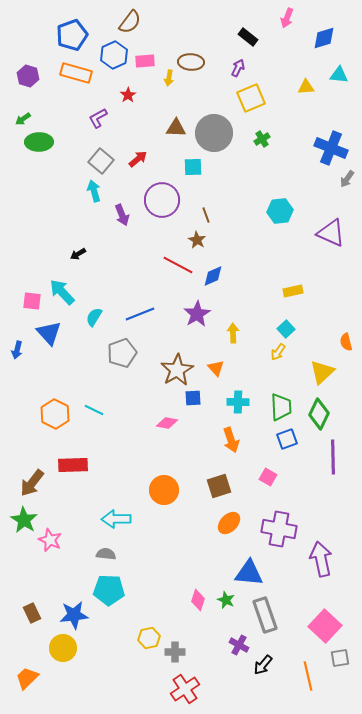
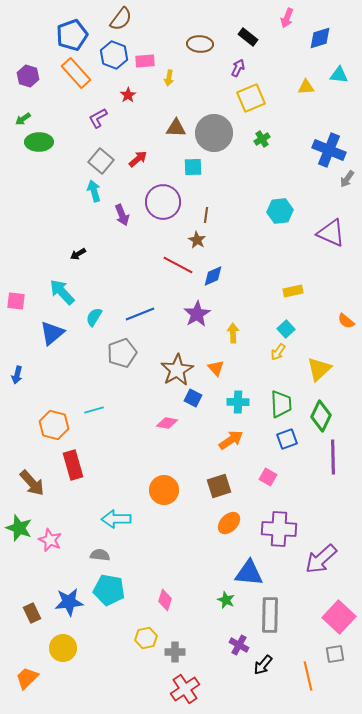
brown semicircle at (130, 22): moved 9 px left, 3 px up
blue diamond at (324, 38): moved 4 px left
blue hexagon at (114, 55): rotated 16 degrees counterclockwise
brown ellipse at (191, 62): moved 9 px right, 18 px up
orange rectangle at (76, 73): rotated 32 degrees clockwise
blue cross at (331, 148): moved 2 px left, 2 px down
purple circle at (162, 200): moved 1 px right, 2 px down
brown line at (206, 215): rotated 28 degrees clockwise
pink square at (32, 301): moved 16 px left
blue triangle at (49, 333): moved 3 px right; rotated 32 degrees clockwise
orange semicircle at (346, 342): moved 21 px up; rotated 36 degrees counterclockwise
blue arrow at (17, 350): moved 25 px down
yellow triangle at (322, 372): moved 3 px left, 3 px up
blue square at (193, 398): rotated 30 degrees clockwise
green trapezoid at (281, 407): moved 3 px up
cyan line at (94, 410): rotated 42 degrees counterclockwise
orange hexagon at (55, 414): moved 1 px left, 11 px down; rotated 12 degrees counterclockwise
green diamond at (319, 414): moved 2 px right, 2 px down
orange arrow at (231, 440): rotated 105 degrees counterclockwise
red rectangle at (73, 465): rotated 76 degrees clockwise
brown arrow at (32, 483): rotated 80 degrees counterclockwise
green star at (24, 520): moved 5 px left, 8 px down; rotated 12 degrees counterclockwise
purple cross at (279, 529): rotated 8 degrees counterclockwise
gray semicircle at (106, 554): moved 6 px left, 1 px down
purple arrow at (321, 559): rotated 120 degrees counterclockwise
cyan pentagon at (109, 590): rotated 8 degrees clockwise
pink diamond at (198, 600): moved 33 px left
blue star at (74, 615): moved 5 px left, 13 px up
gray rectangle at (265, 615): moved 5 px right; rotated 20 degrees clockwise
pink square at (325, 626): moved 14 px right, 9 px up
yellow hexagon at (149, 638): moved 3 px left
gray square at (340, 658): moved 5 px left, 4 px up
